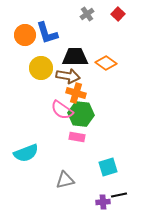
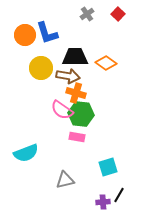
black line: rotated 49 degrees counterclockwise
